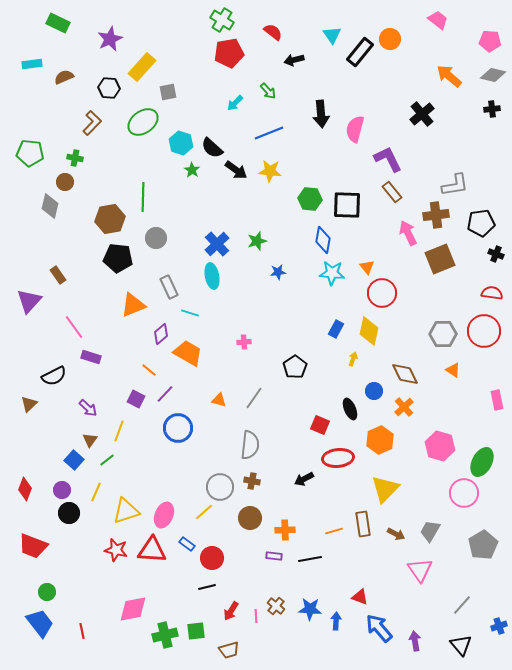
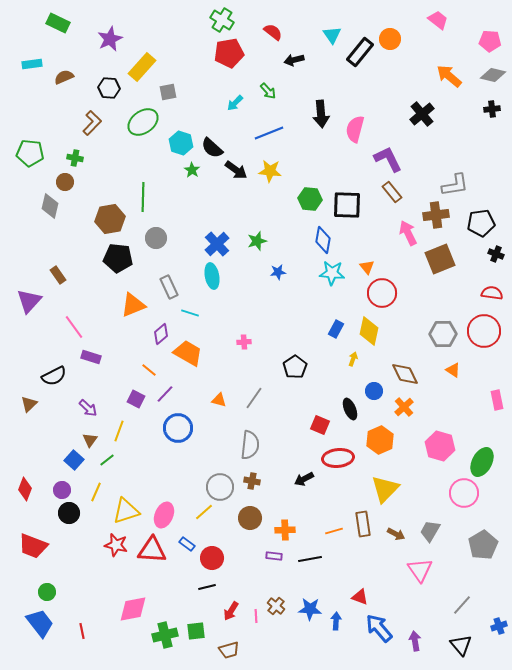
red star at (116, 550): moved 5 px up
